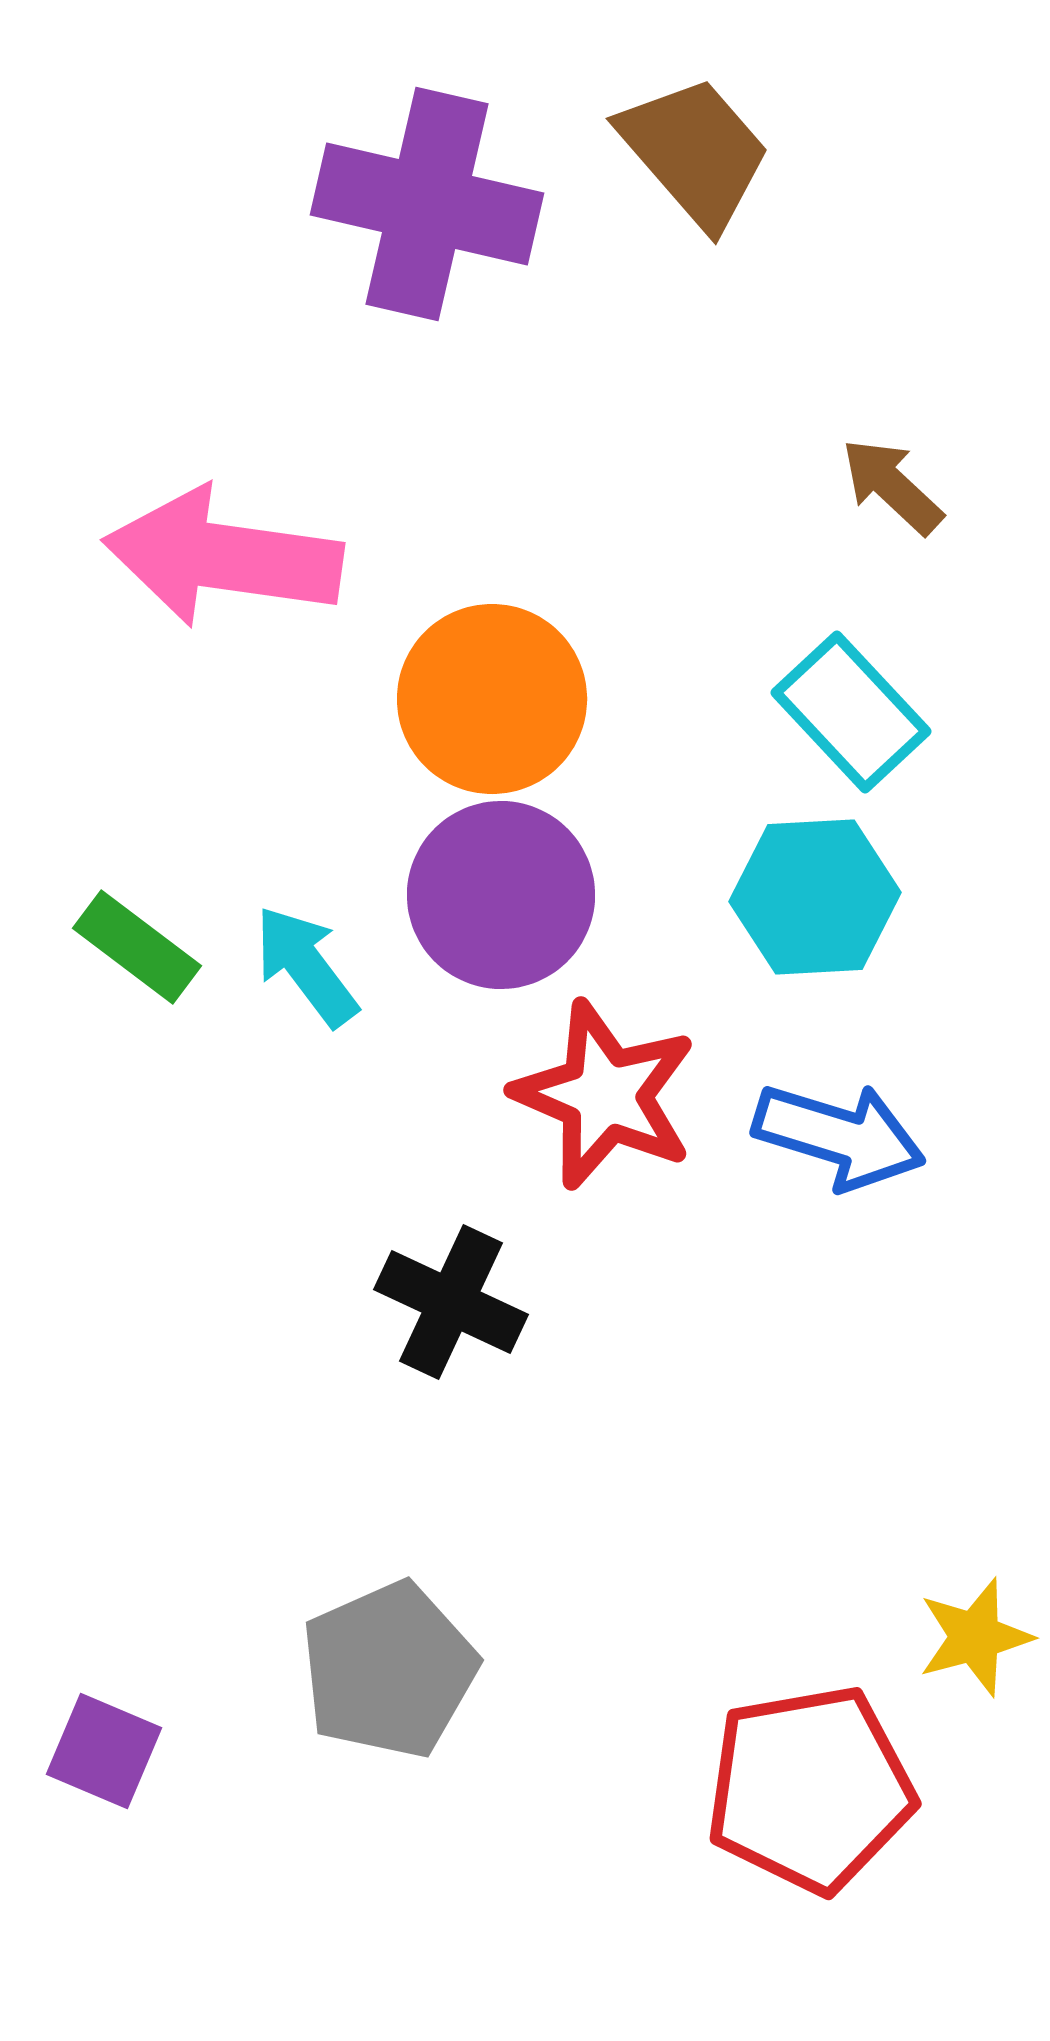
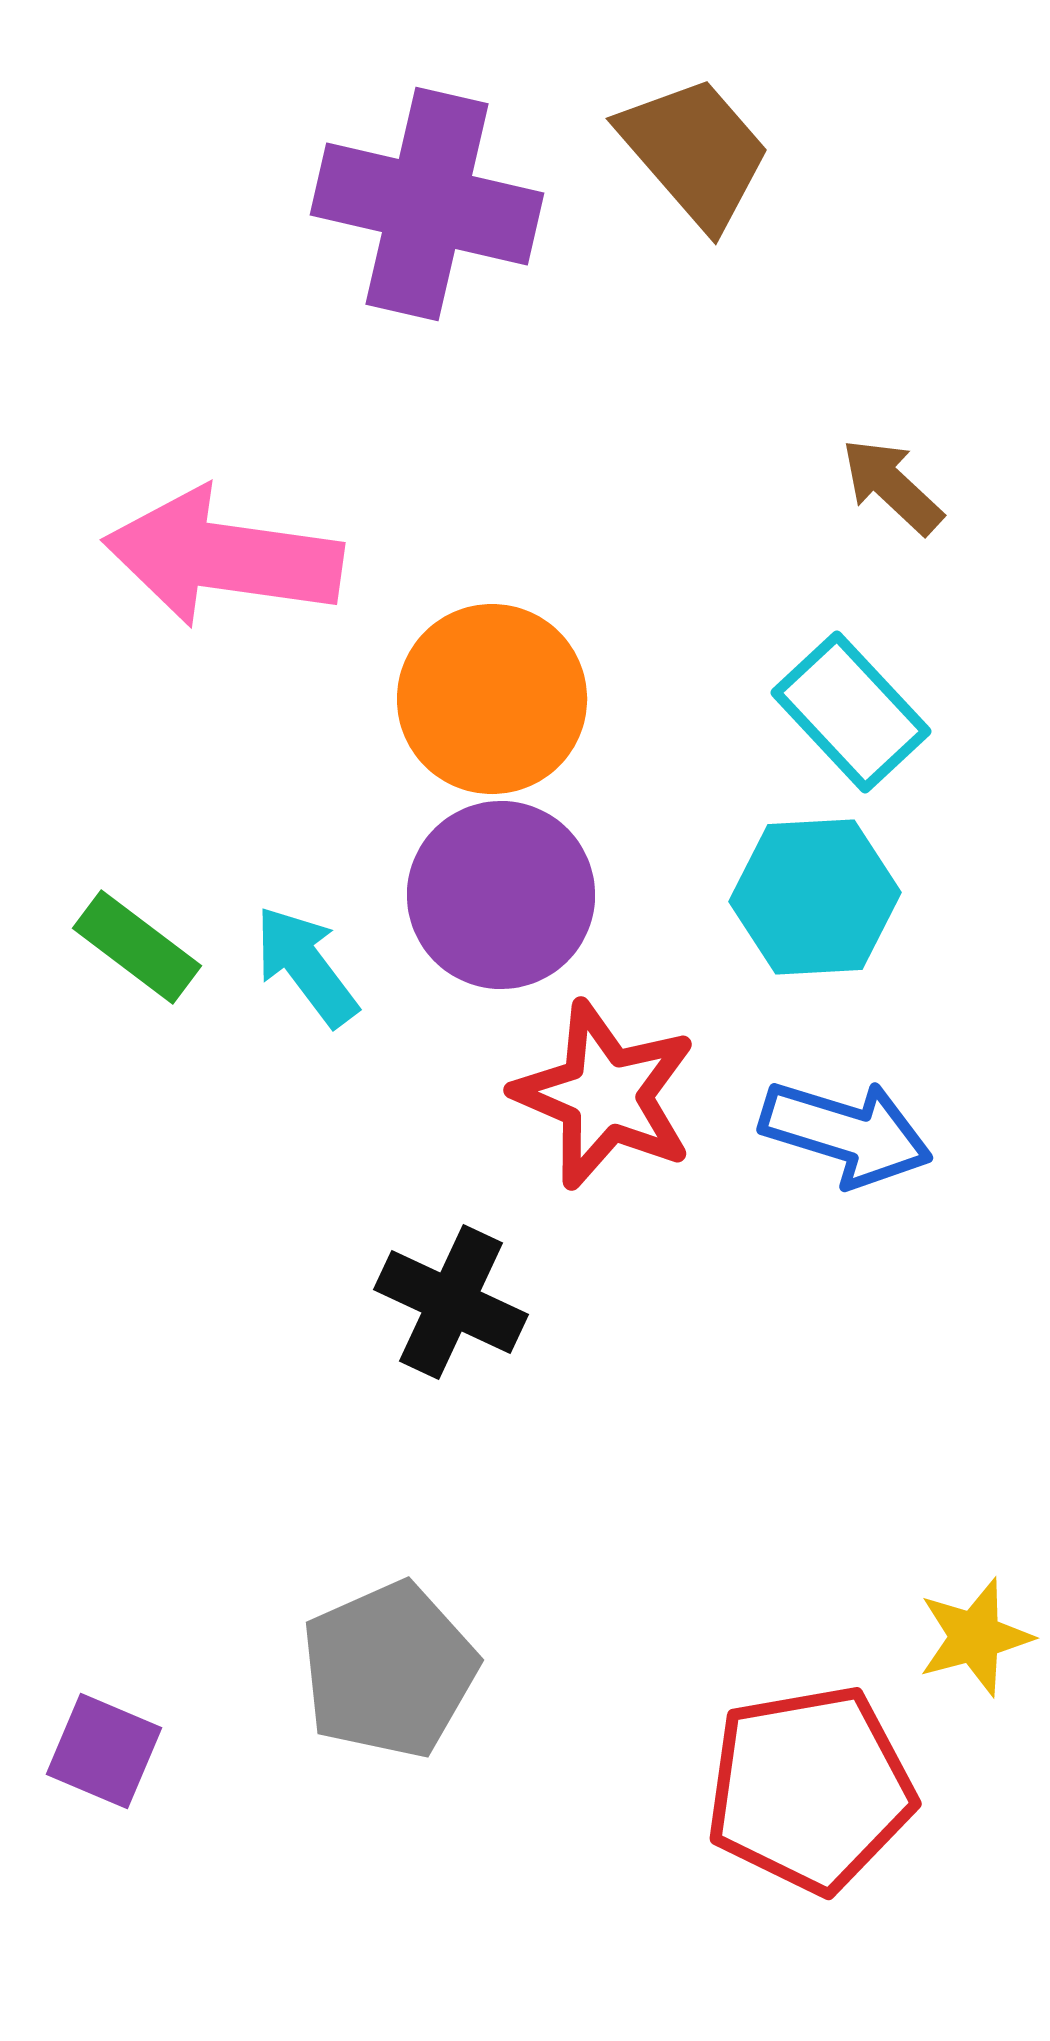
blue arrow: moved 7 px right, 3 px up
